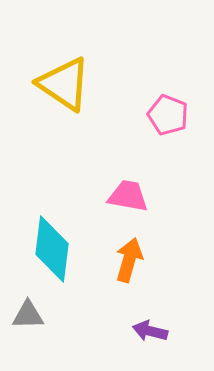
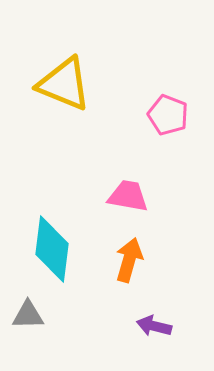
yellow triangle: rotated 12 degrees counterclockwise
purple arrow: moved 4 px right, 5 px up
